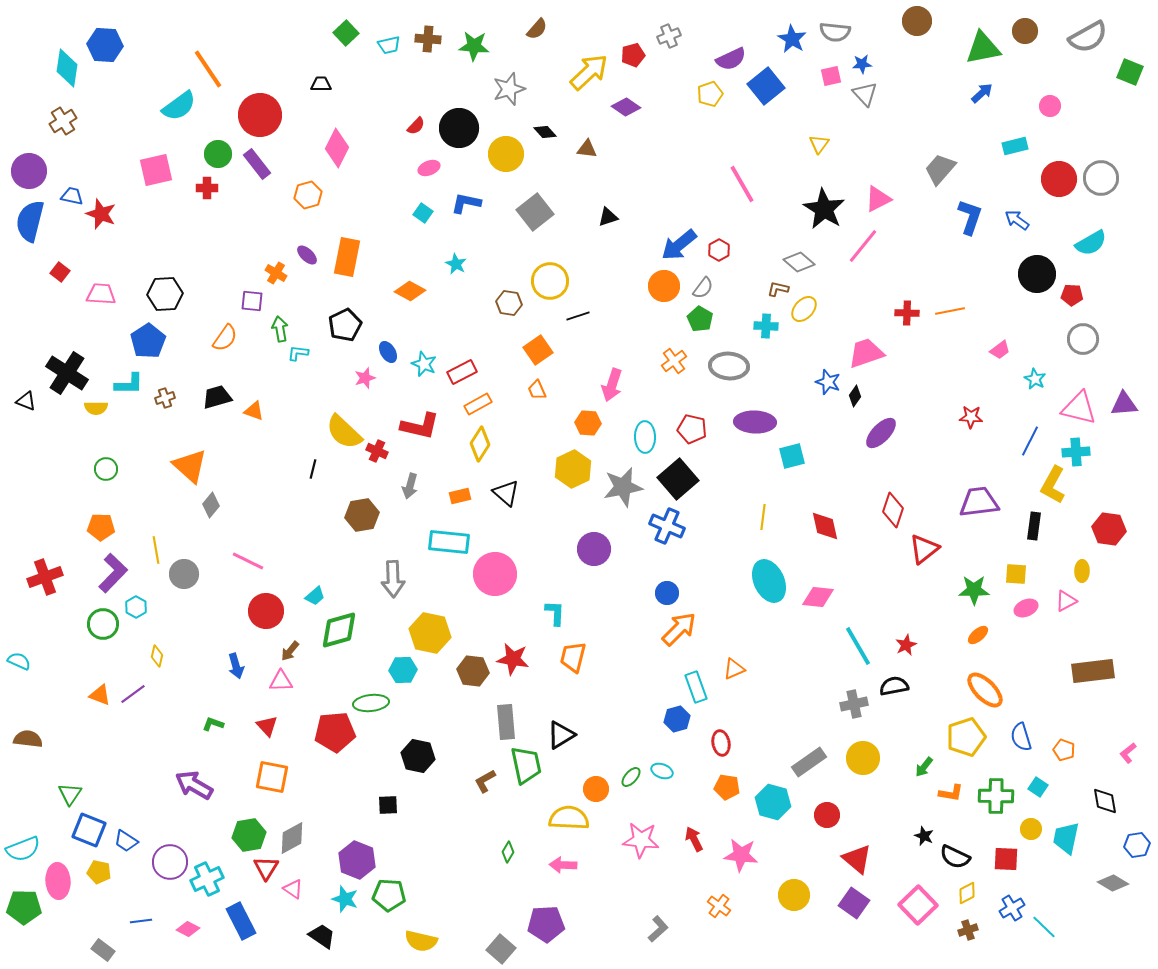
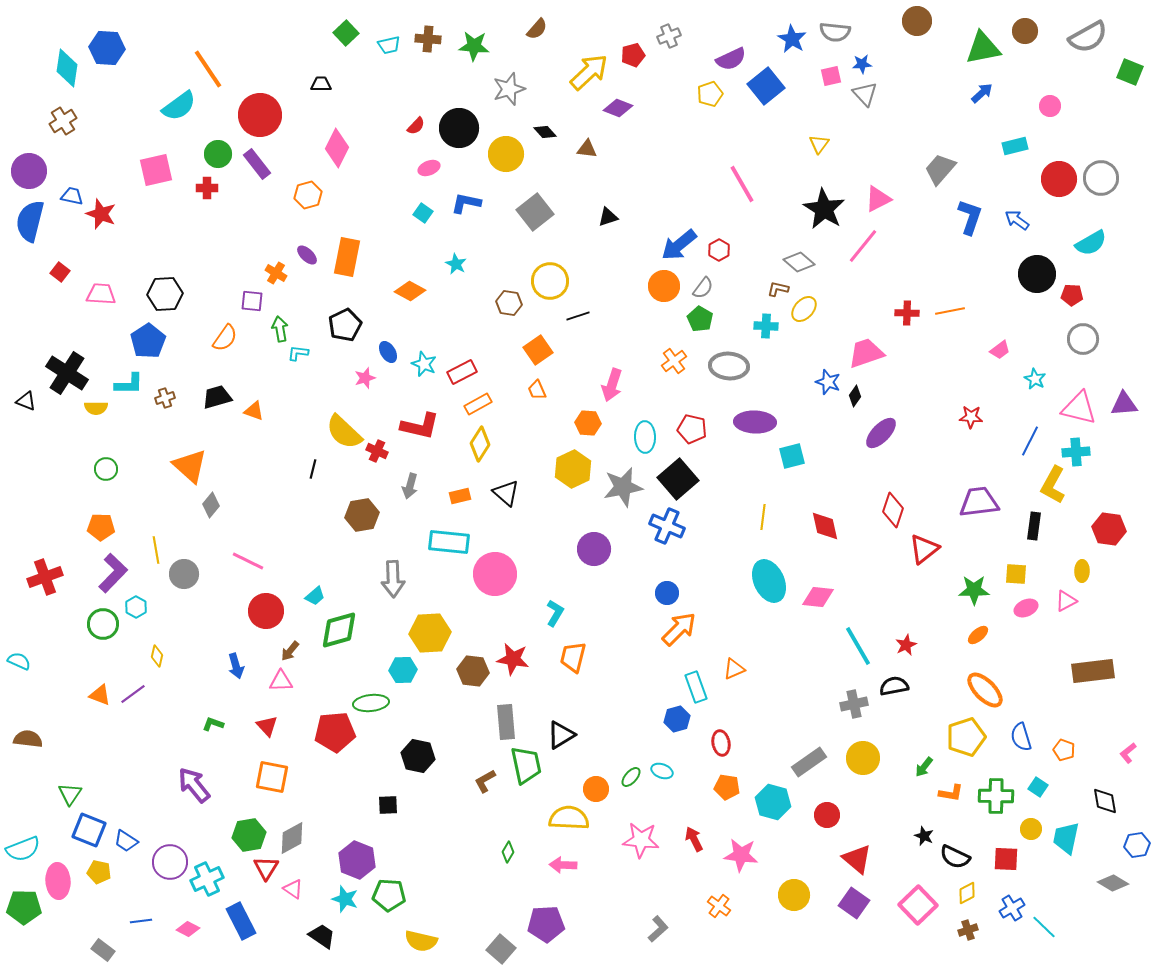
blue hexagon at (105, 45): moved 2 px right, 3 px down
purple diamond at (626, 107): moved 8 px left, 1 px down; rotated 12 degrees counterclockwise
cyan L-shape at (555, 613): rotated 28 degrees clockwise
yellow hexagon at (430, 633): rotated 15 degrees counterclockwise
purple arrow at (194, 785): rotated 21 degrees clockwise
